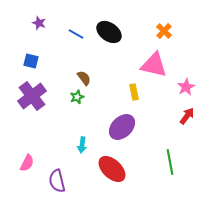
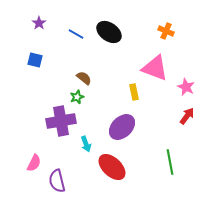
purple star: rotated 16 degrees clockwise
orange cross: moved 2 px right; rotated 21 degrees counterclockwise
blue square: moved 4 px right, 1 px up
pink triangle: moved 1 px right, 3 px down; rotated 8 degrees clockwise
brown semicircle: rotated 14 degrees counterclockwise
pink star: rotated 18 degrees counterclockwise
purple cross: moved 29 px right, 25 px down; rotated 28 degrees clockwise
cyan arrow: moved 4 px right, 1 px up; rotated 28 degrees counterclockwise
pink semicircle: moved 7 px right
red ellipse: moved 2 px up
